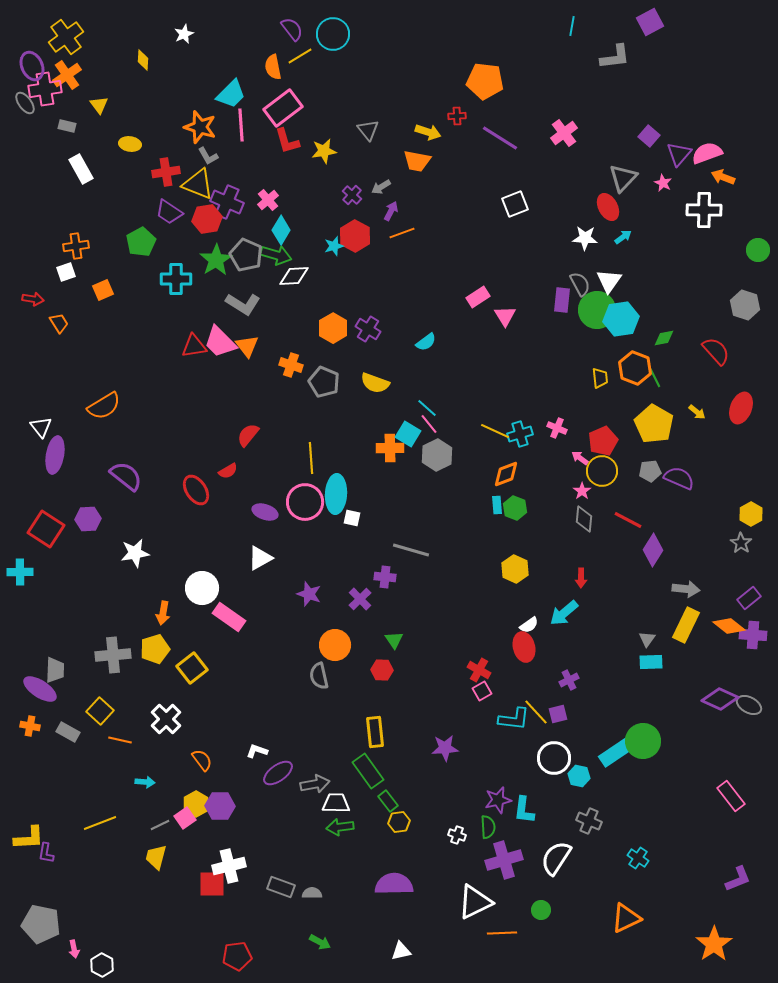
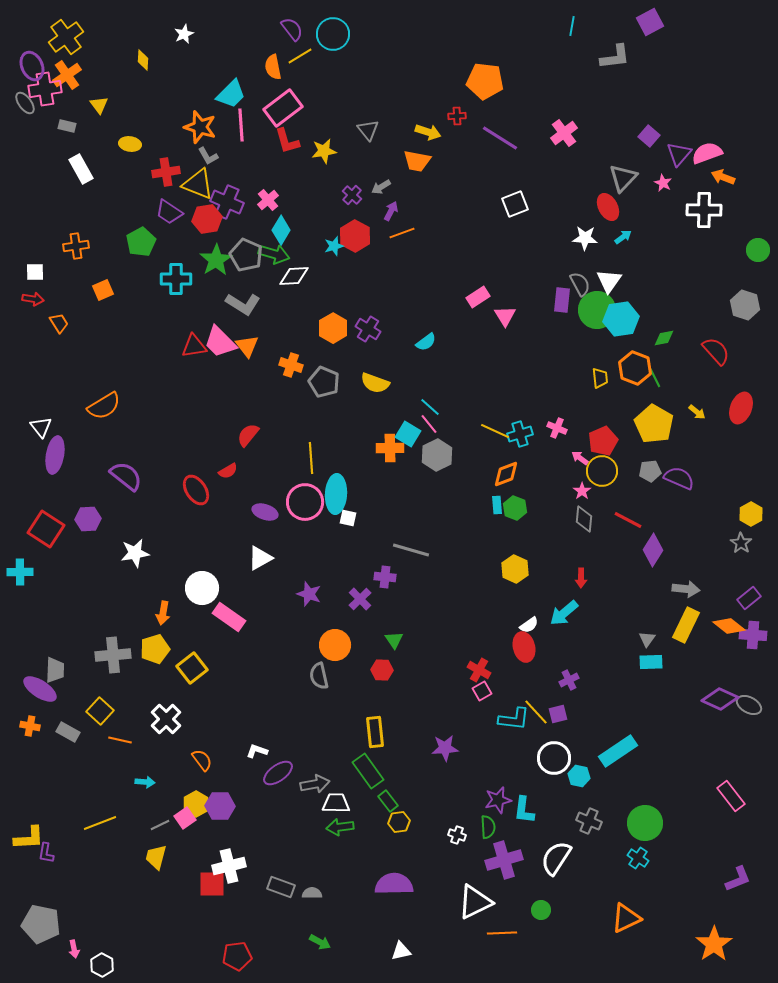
green arrow at (276, 255): moved 2 px left, 1 px up
white square at (66, 272): moved 31 px left; rotated 18 degrees clockwise
cyan line at (427, 408): moved 3 px right, 1 px up
white square at (352, 518): moved 4 px left
green circle at (643, 741): moved 2 px right, 82 px down
